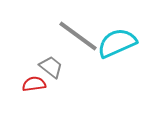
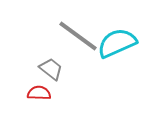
gray trapezoid: moved 2 px down
red semicircle: moved 5 px right, 9 px down; rotated 10 degrees clockwise
